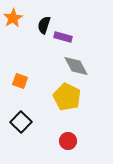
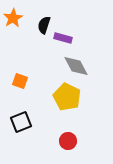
purple rectangle: moved 1 px down
black square: rotated 25 degrees clockwise
